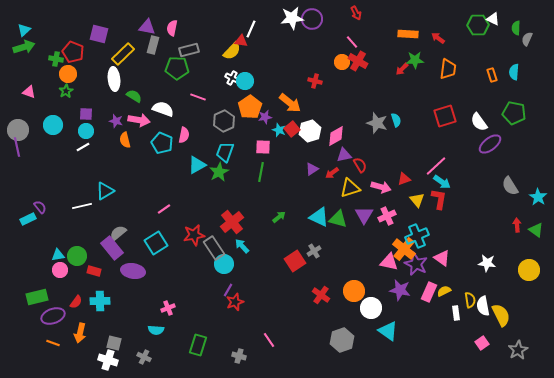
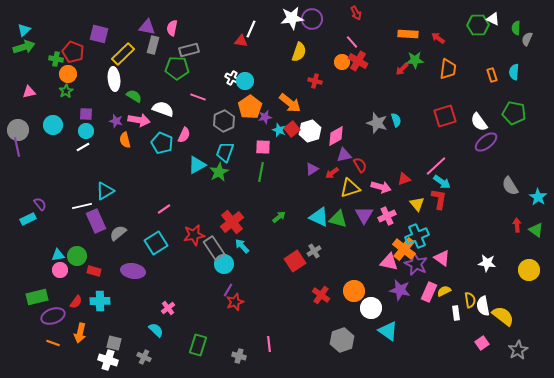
yellow semicircle at (232, 51): moved 67 px right, 1 px down; rotated 24 degrees counterclockwise
pink triangle at (29, 92): rotated 32 degrees counterclockwise
pink semicircle at (184, 135): rotated 14 degrees clockwise
purple ellipse at (490, 144): moved 4 px left, 2 px up
yellow triangle at (417, 200): moved 4 px down
purple semicircle at (40, 207): moved 3 px up
purple rectangle at (112, 248): moved 16 px left, 27 px up; rotated 15 degrees clockwise
pink cross at (168, 308): rotated 16 degrees counterclockwise
yellow semicircle at (501, 315): moved 2 px right, 1 px down; rotated 25 degrees counterclockwise
cyan semicircle at (156, 330): rotated 140 degrees counterclockwise
pink line at (269, 340): moved 4 px down; rotated 28 degrees clockwise
